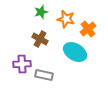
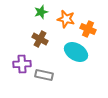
orange cross: rotated 28 degrees counterclockwise
cyan ellipse: moved 1 px right
